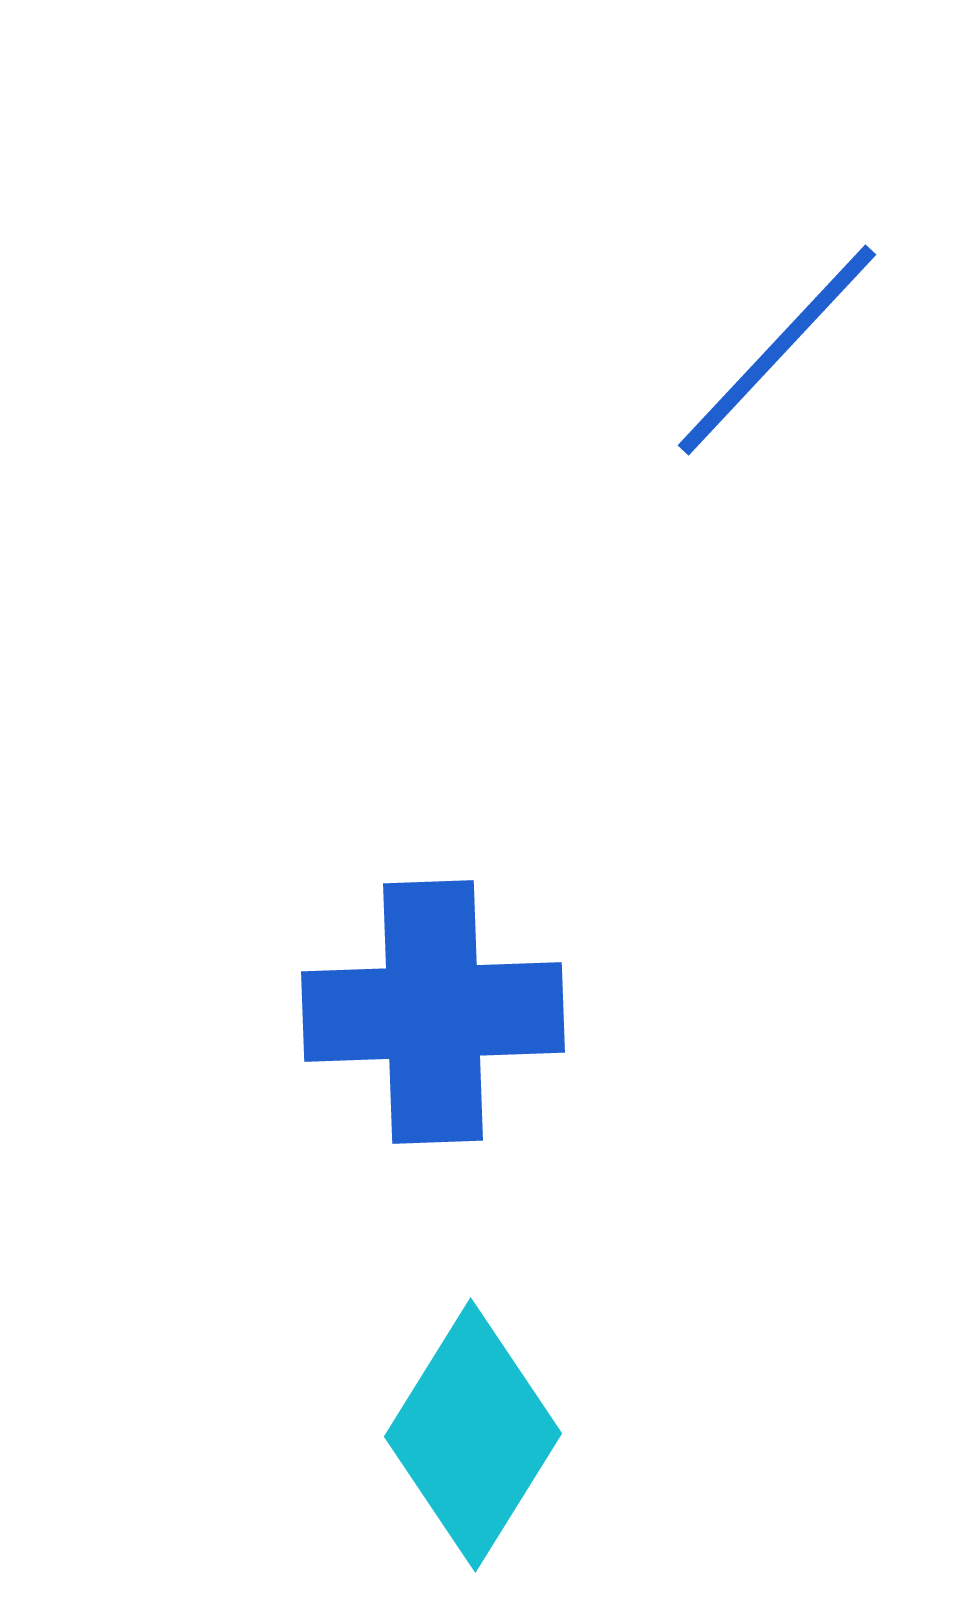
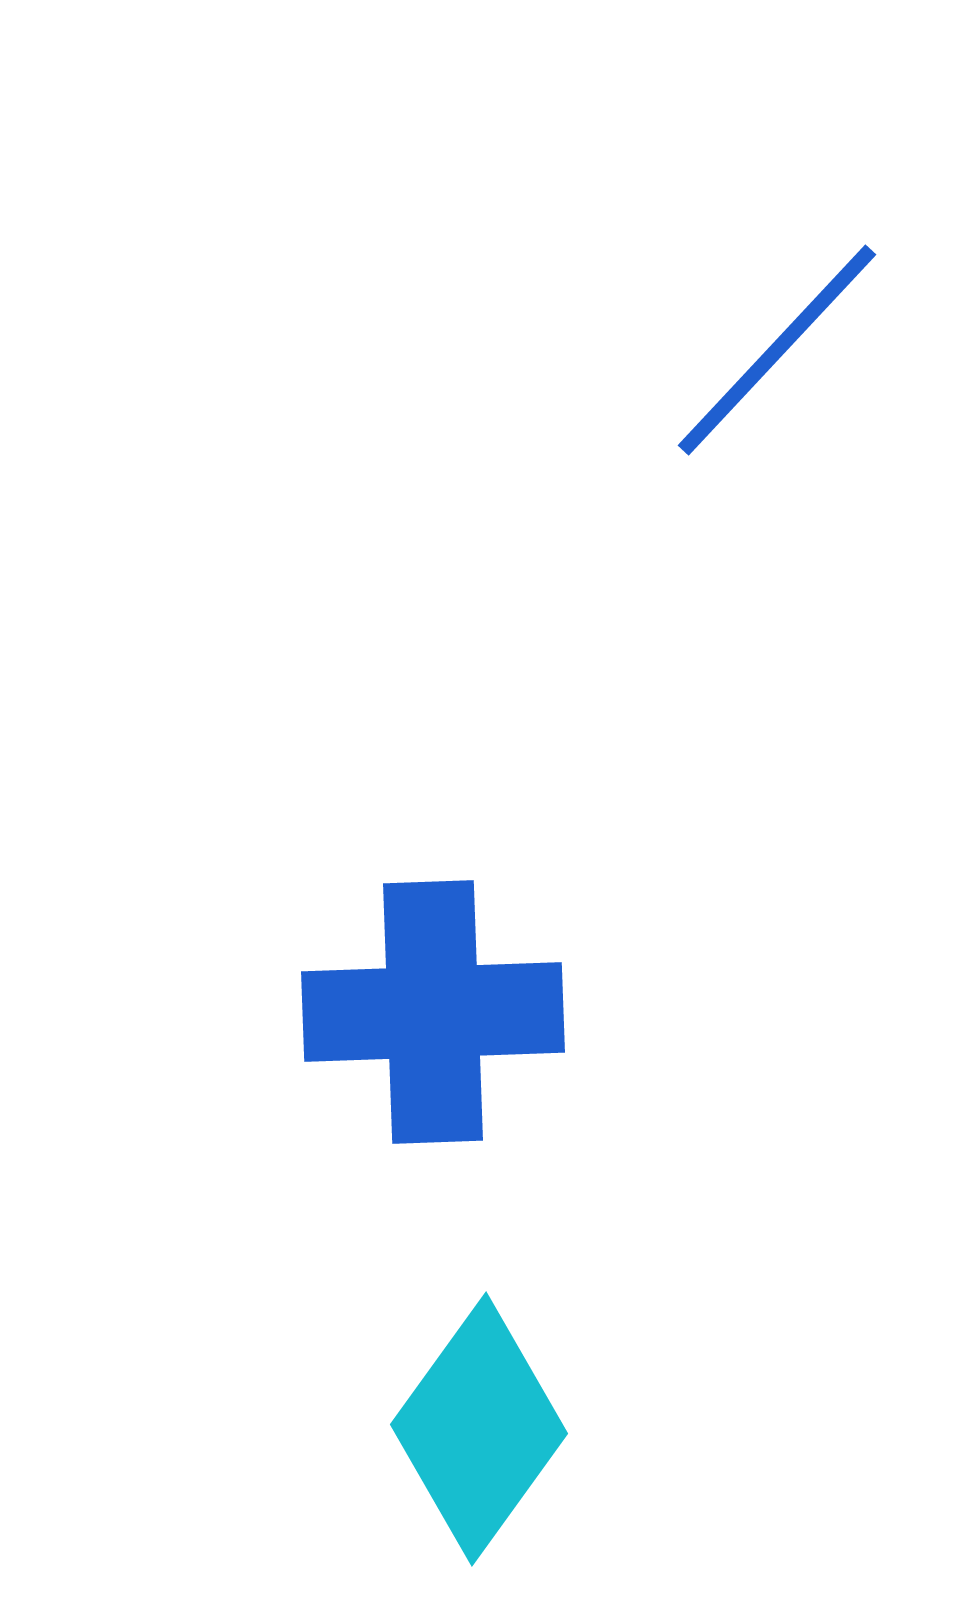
cyan diamond: moved 6 px right, 6 px up; rotated 4 degrees clockwise
